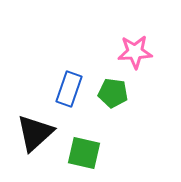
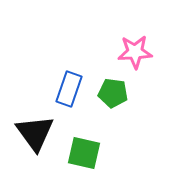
black triangle: rotated 24 degrees counterclockwise
